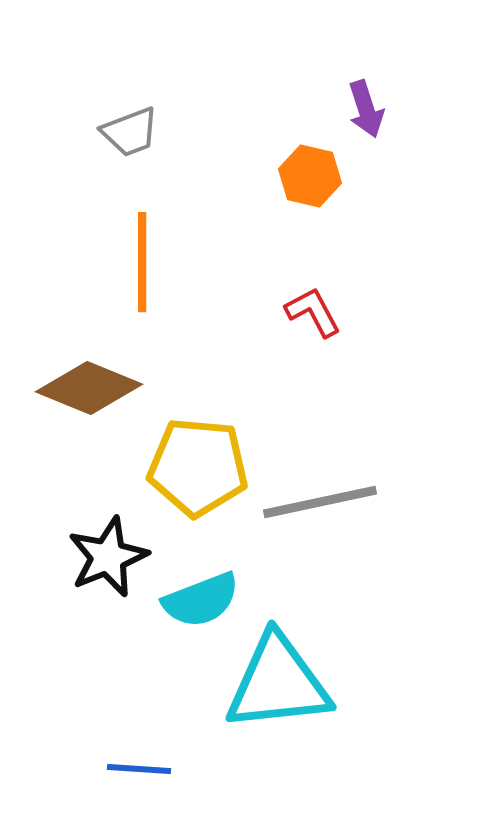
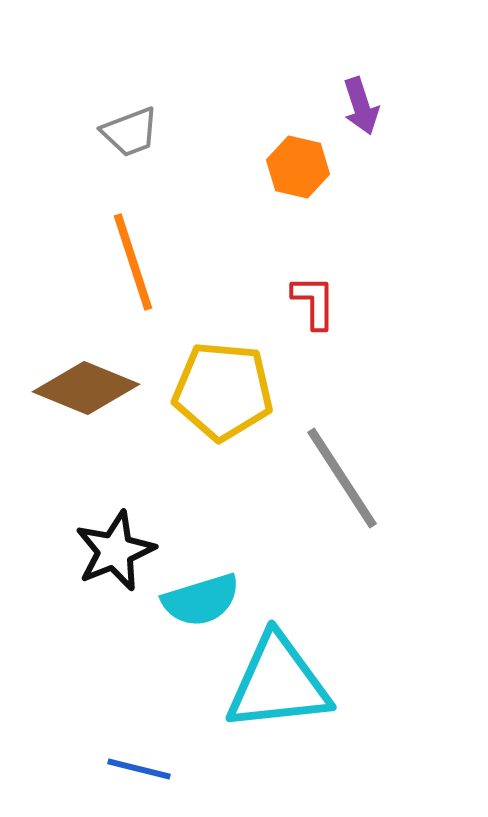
purple arrow: moved 5 px left, 3 px up
orange hexagon: moved 12 px left, 9 px up
orange line: moved 9 px left; rotated 18 degrees counterclockwise
red L-shape: moved 1 px right, 10 px up; rotated 28 degrees clockwise
brown diamond: moved 3 px left
yellow pentagon: moved 25 px right, 76 px up
gray line: moved 22 px right, 24 px up; rotated 69 degrees clockwise
black star: moved 7 px right, 6 px up
cyan semicircle: rotated 4 degrees clockwise
blue line: rotated 10 degrees clockwise
